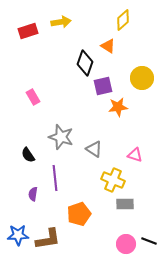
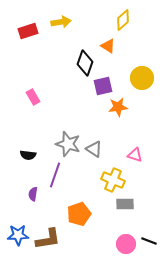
gray star: moved 7 px right, 7 px down
black semicircle: rotated 49 degrees counterclockwise
purple line: moved 3 px up; rotated 25 degrees clockwise
